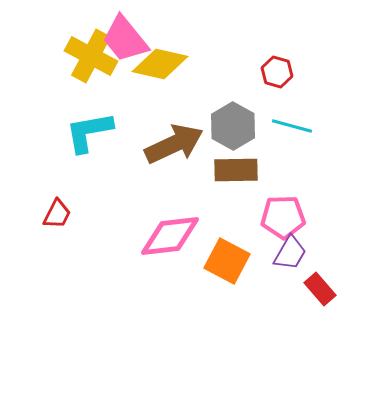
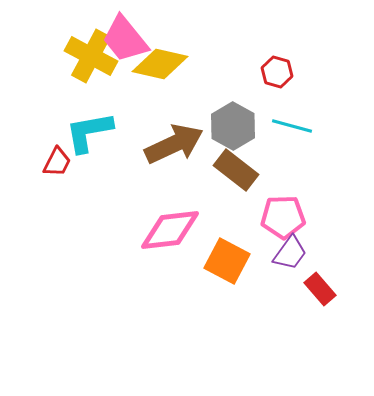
brown rectangle: rotated 39 degrees clockwise
red trapezoid: moved 52 px up
pink diamond: moved 6 px up
purple trapezoid: rotated 6 degrees clockwise
